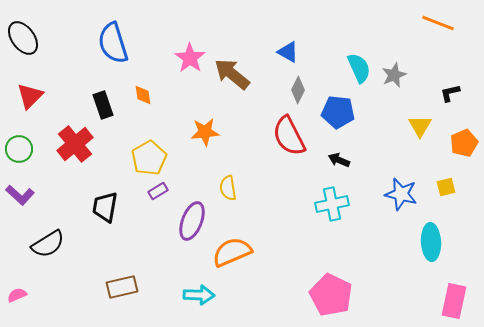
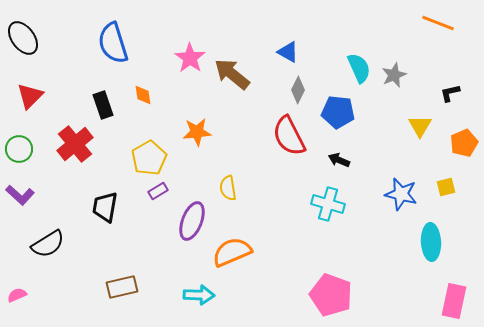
orange star: moved 8 px left
cyan cross: moved 4 px left; rotated 28 degrees clockwise
pink pentagon: rotated 6 degrees counterclockwise
